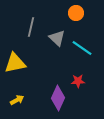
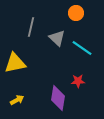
purple diamond: rotated 15 degrees counterclockwise
